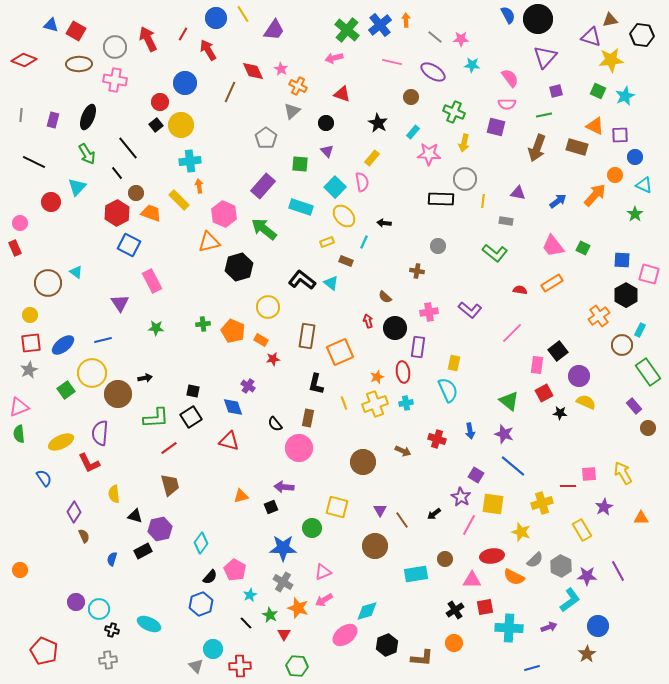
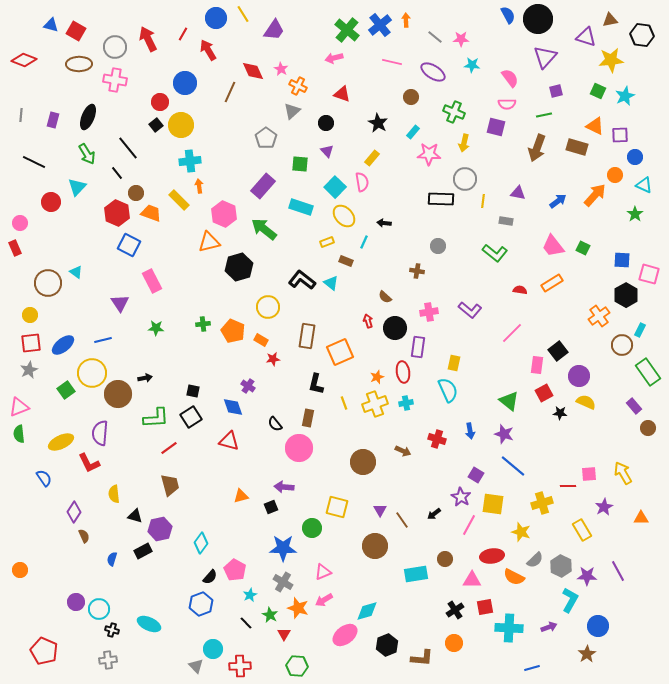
purple triangle at (591, 37): moved 5 px left
red hexagon at (117, 213): rotated 10 degrees counterclockwise
cyan L-shape at (570, 600): rotated 25 degrees counterclockwise
